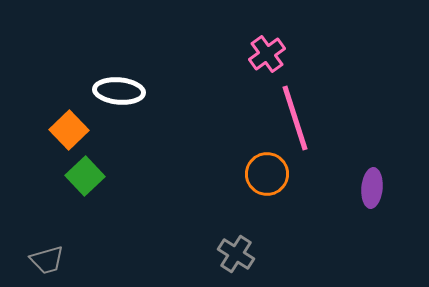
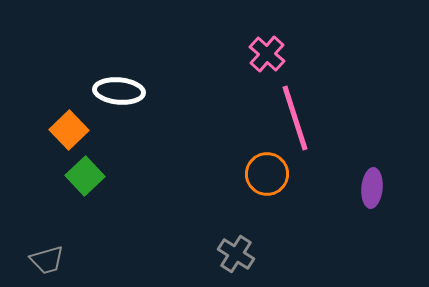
pink cross: rotated 12 degrees counterclockwise
